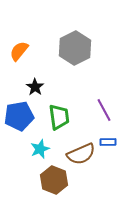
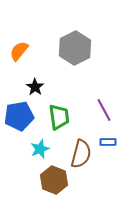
brown semicircle: rotated 52 degrees counterclockwise
